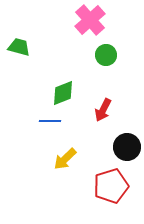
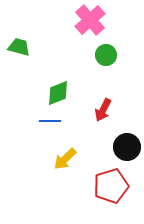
green diamond: moved 5 px left
